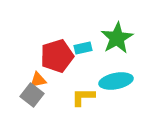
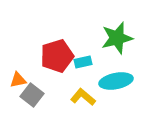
green star: rotated 16 degrees clockwise
cyan rectangle: moved 14 px down
orange triangle: moved 20 px left
yellow L-shape: rotated 40 degrees clockwise
